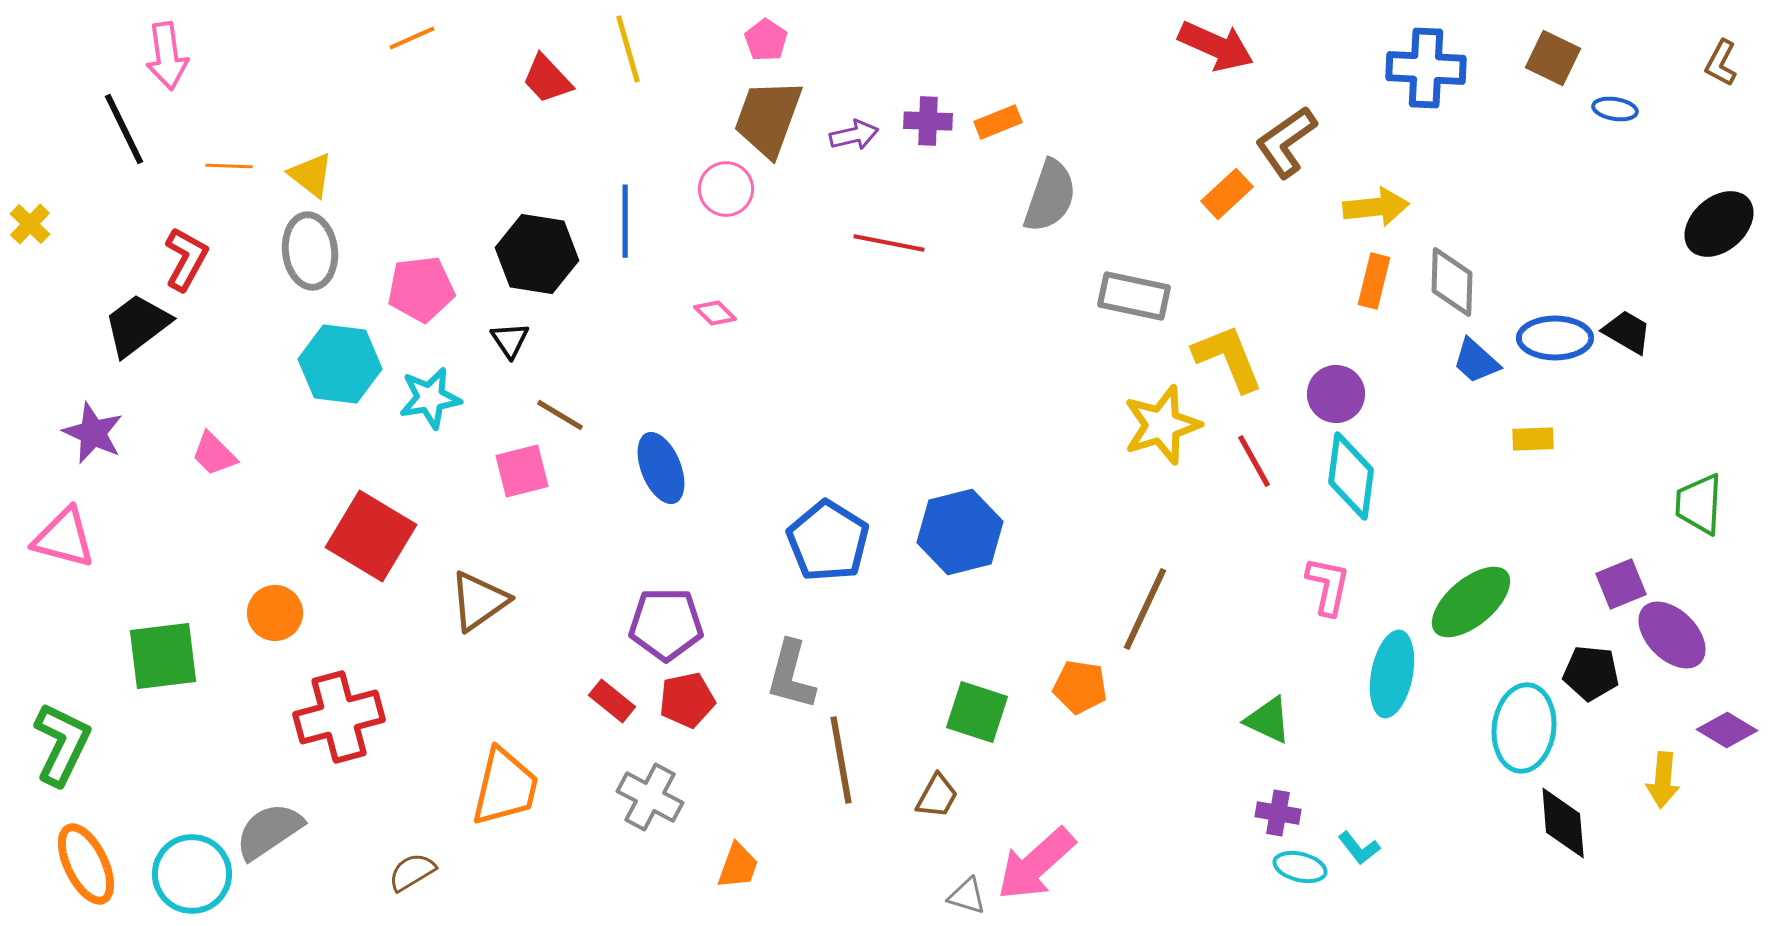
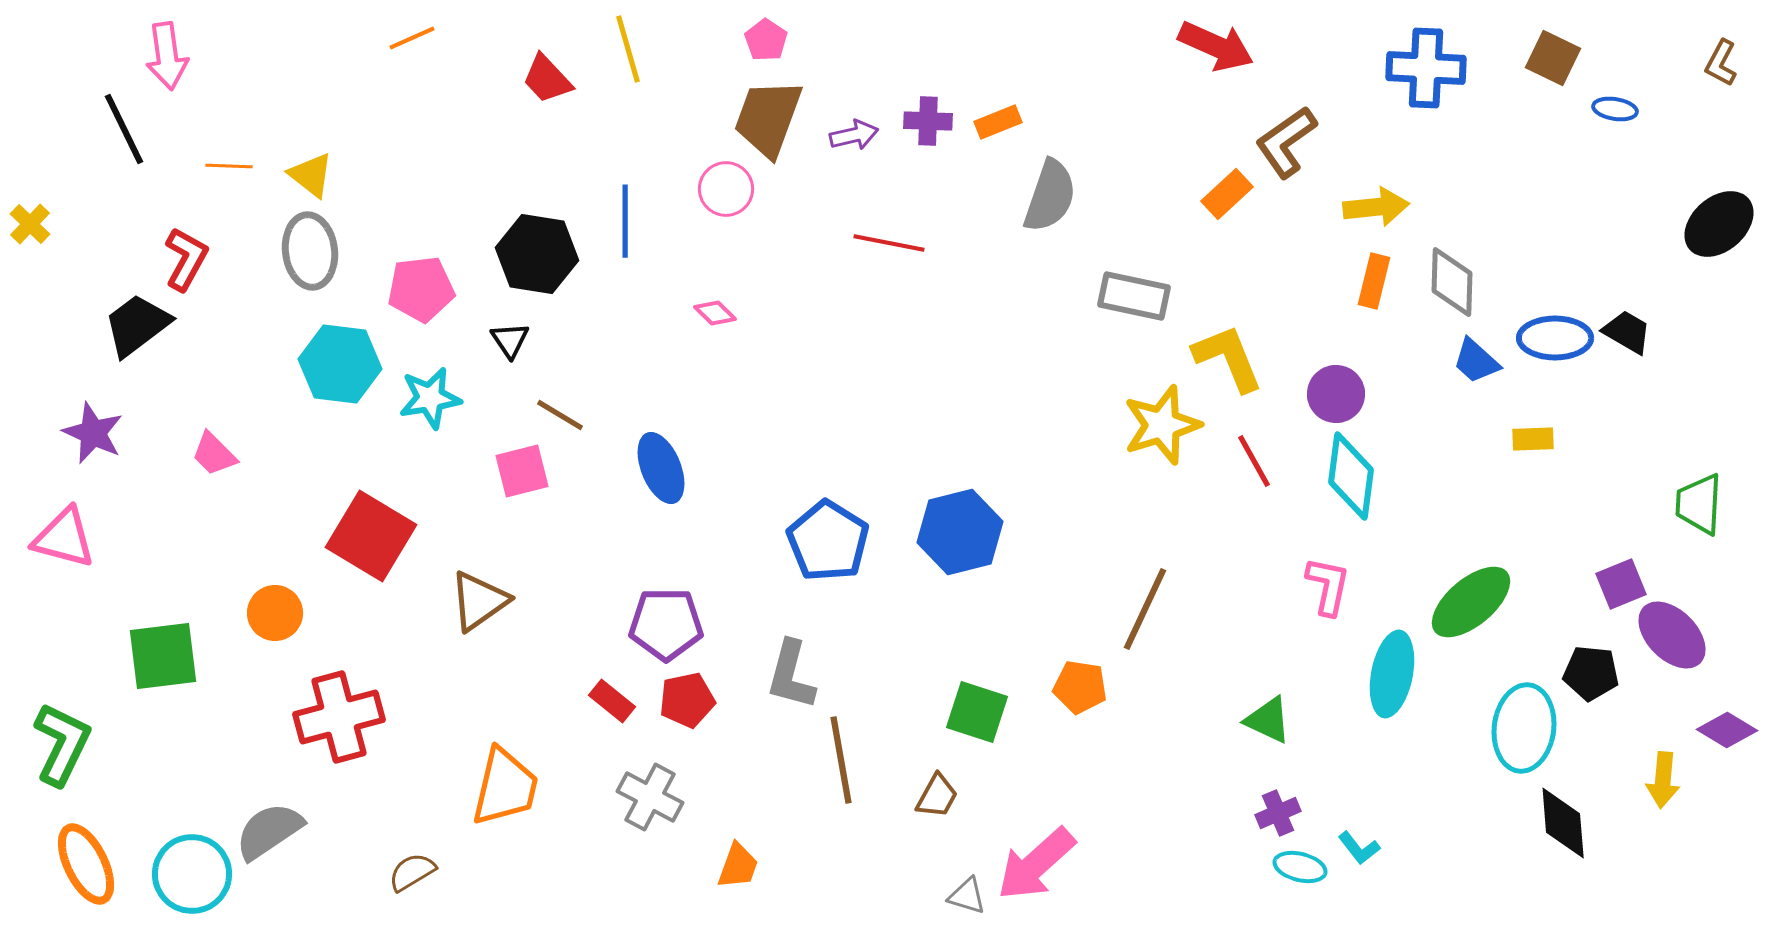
purple cross at (1278, 813): rotated 33 degrees counterclockwise
